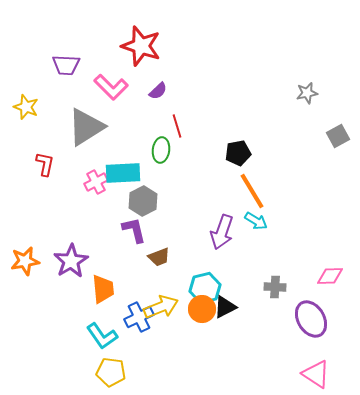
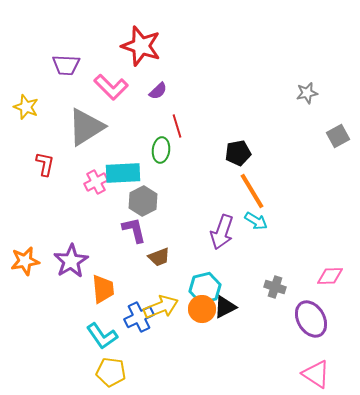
gray cross: rotated 15 degrees clockwise
